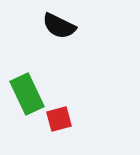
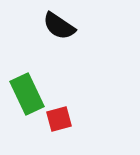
black semicircle: rotated 8 degrees clockwise
